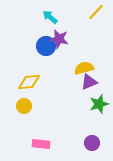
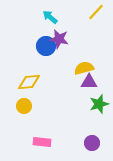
purple triangle: rotated 24 degrees clockwise
pink rectangle: moved 1 px right, 2 px up
